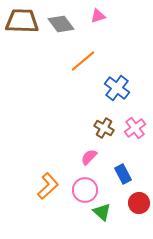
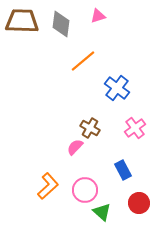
gray diamond: rotated 44 degrees clockwise
brown cross: moved 14 px left
pink semicircle: moved 14 px left, 10 px up
blue rectangle: moved 4 px up
